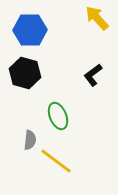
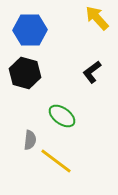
black L-shape: moved 1 px left, 3 px up
green ellipse: moved 4 px right; rotated 32 degrees counterclockwise
